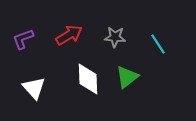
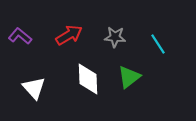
purple L-shape: moved 3 px left, 3 px up; rotated 60 degrees clockwise
green triangle: moved 2 px right
